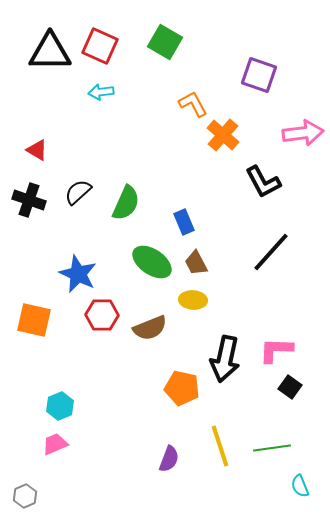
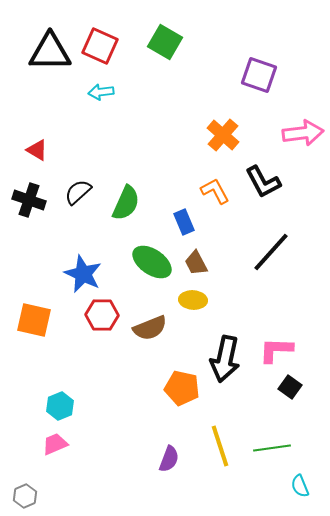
orange L-shape: moved 22 px right, 87 px down
blue star: moved 5 px right
